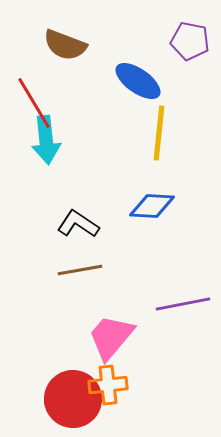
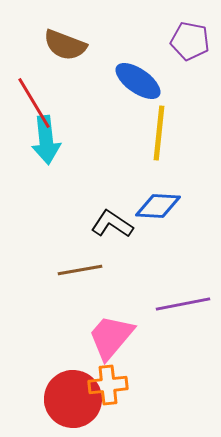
blue diamond: moved 6 px right
black L-shape: moved 34 px right
